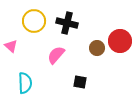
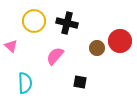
pink semicircle: moved 1 px left, 1 px down
